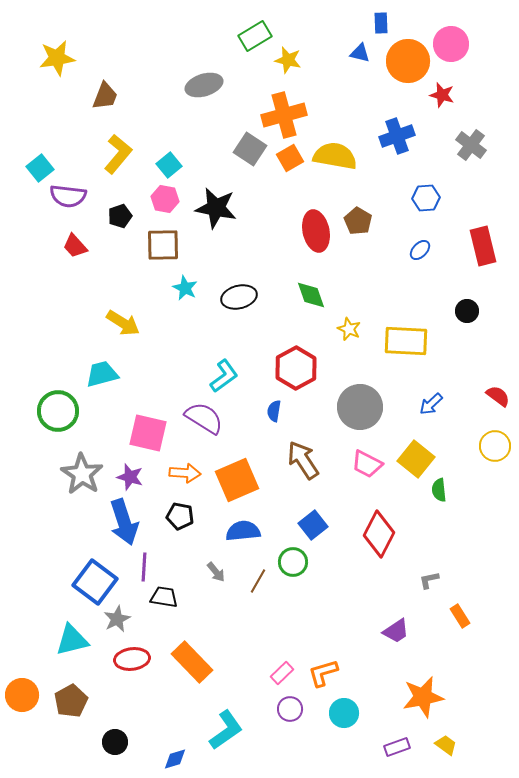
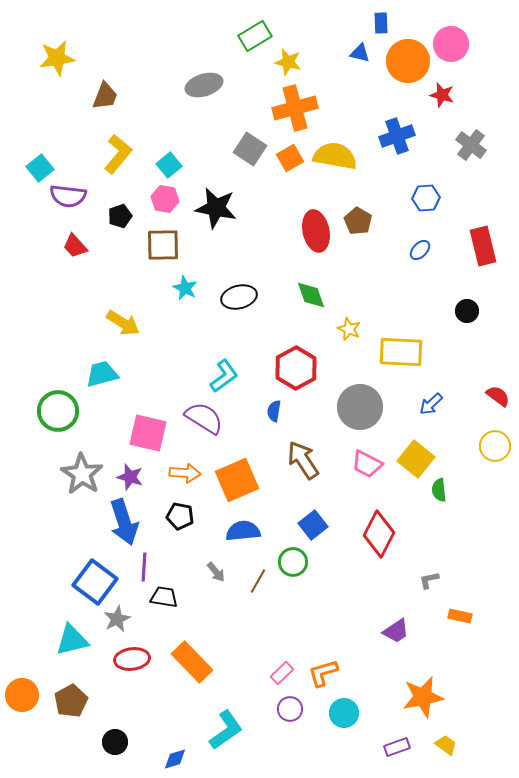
yellow star at (288, 60): moved 2 px down
orange cross at (284, 115): moved 11 px right, 7 px up
yellow rectangle at (406, 341): moved 5 px left, 11 px down
orange rectangle at (460, 616): rotated 45 degrees counterclockwise
